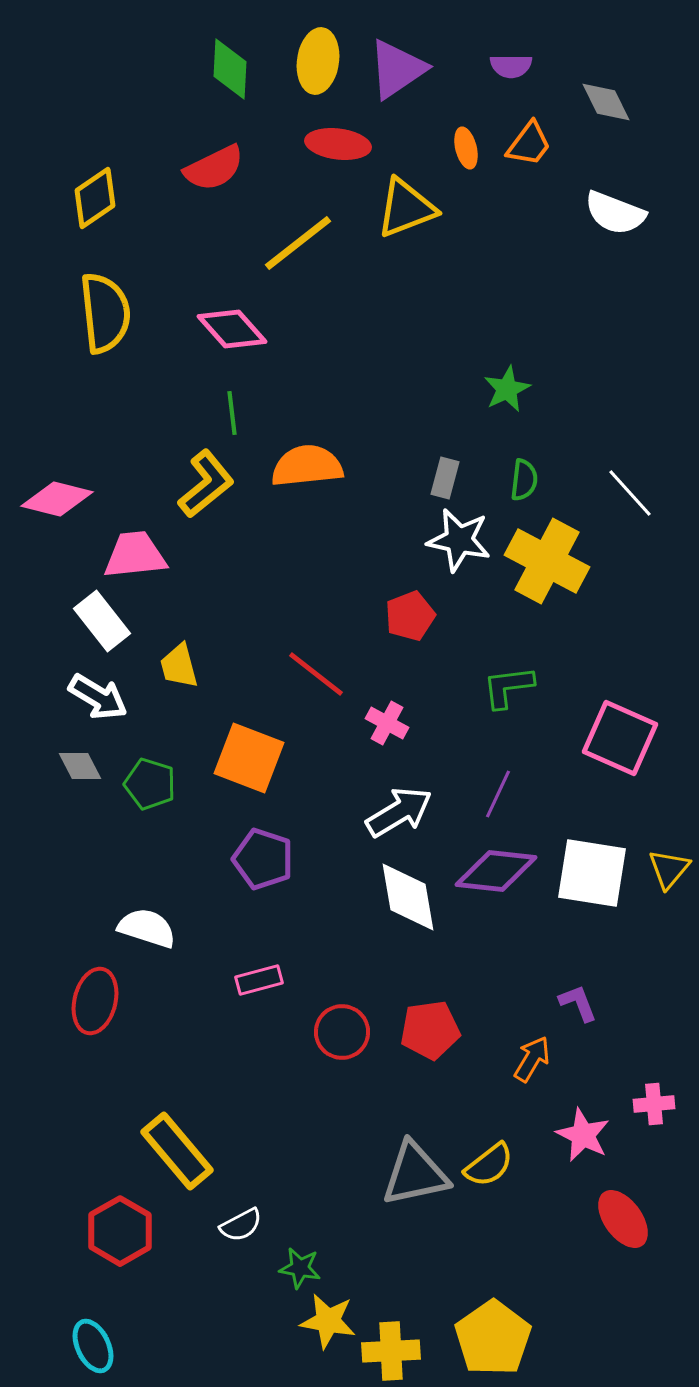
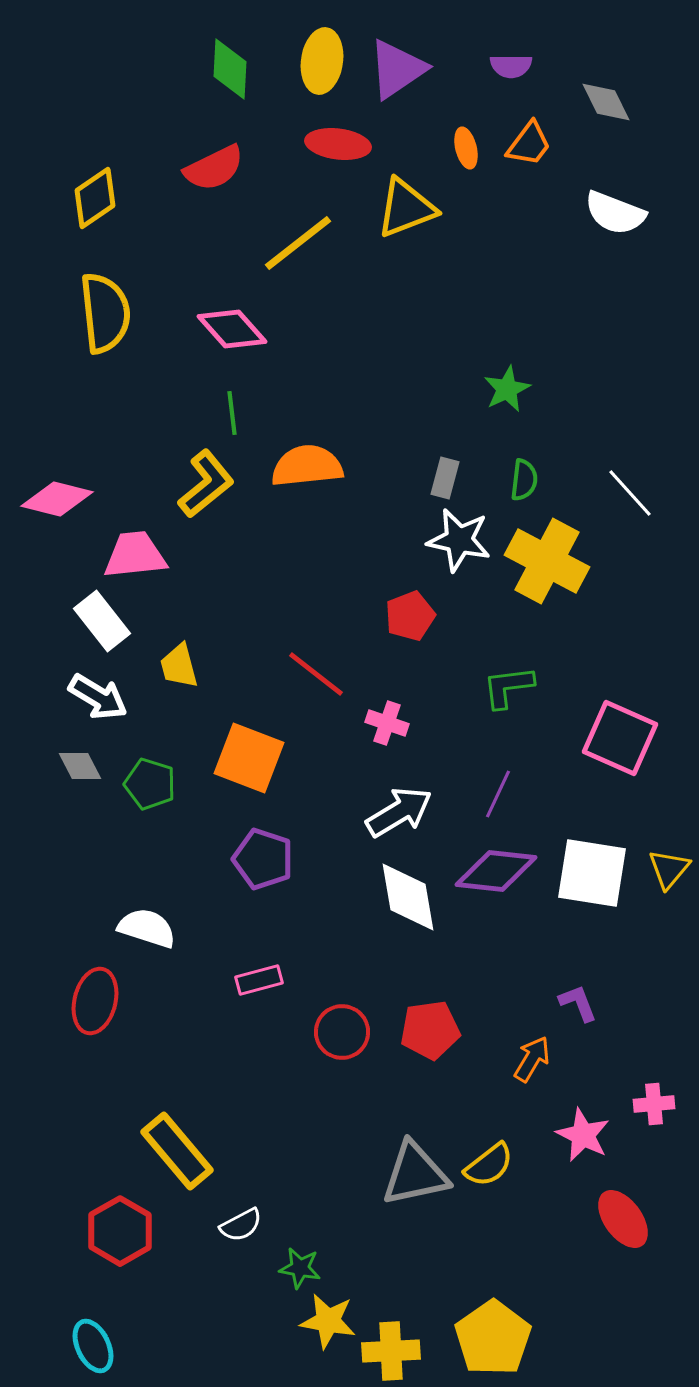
yellow ellipse at (318, 61): moved 4 px right
pink cross at (387, 723): rotated 9 degrees counterclockwise
